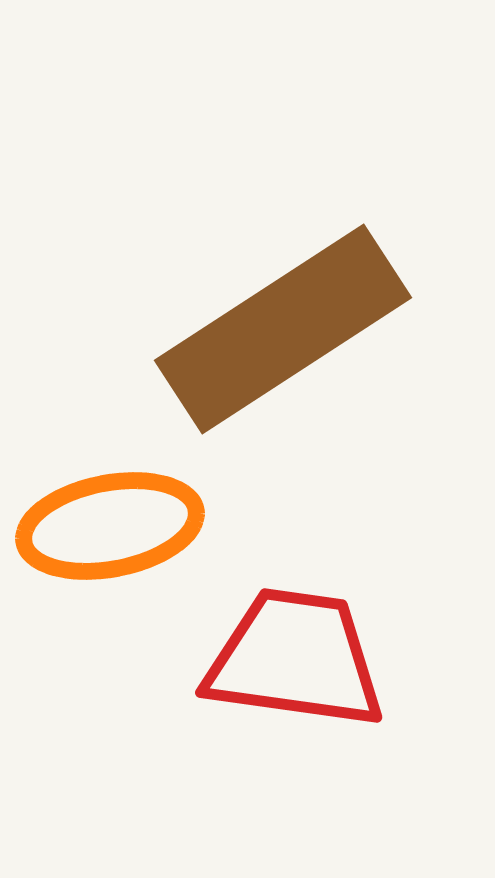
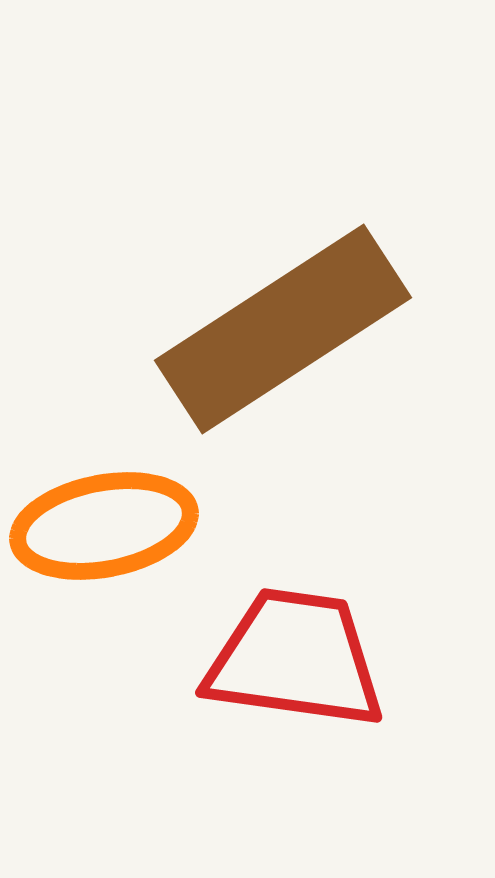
orange ellipse: moved 6 px left
